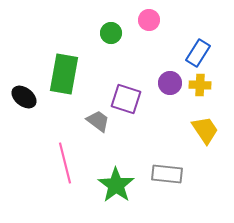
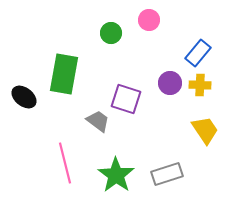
blue rectangle: rotated 8 degrees clockwise
gray rectangle: rotated 24 degrees counterclockwise
green star: moved 10 px up
